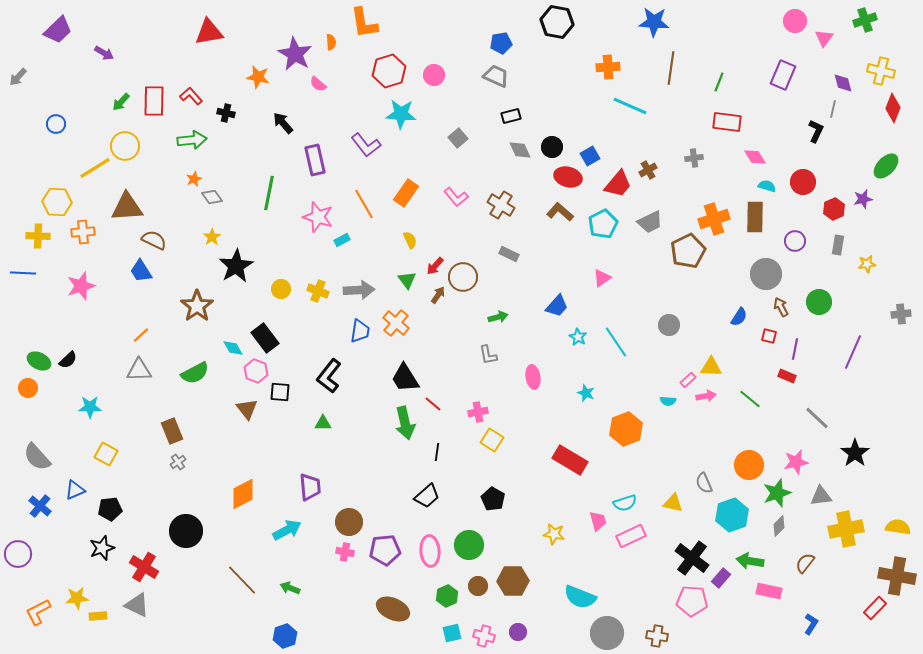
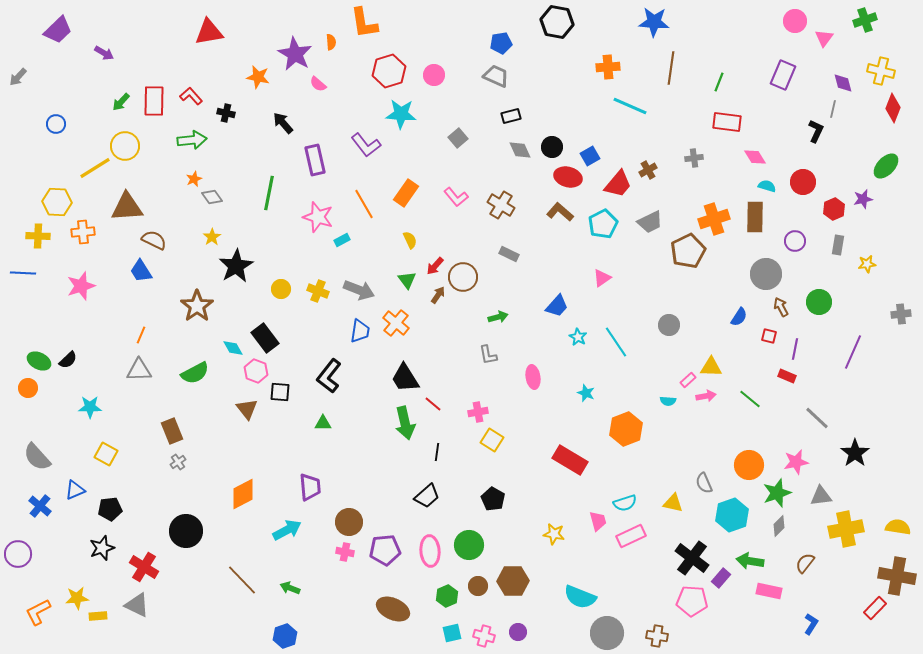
gray arrow at (359, 290): rotated 24 degrees clockwise
orange line at (141, 335): rotated 24 degrees counterclockwise
